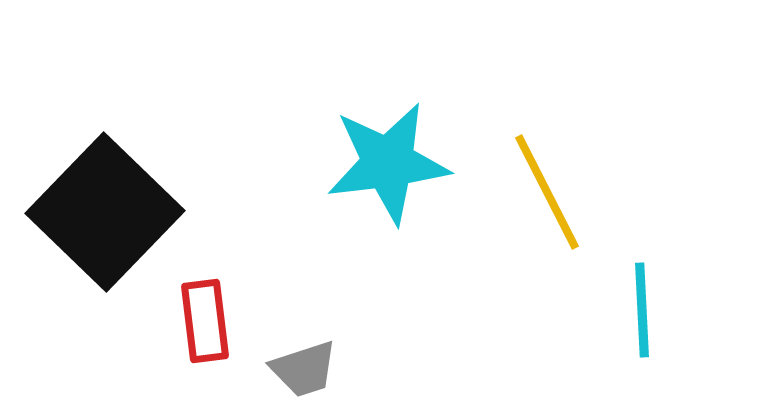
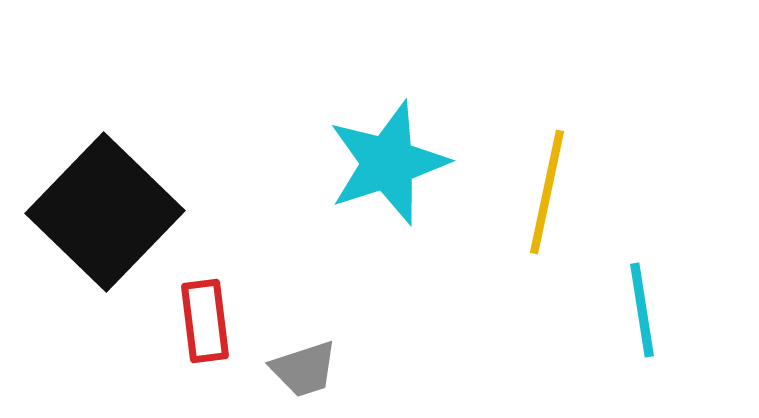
cyan star: rotated 11 degrees counterclockwise
yellow line: rotated 39 degrees clockwise
cyan line: rotated 6 degrees counterclockwise
